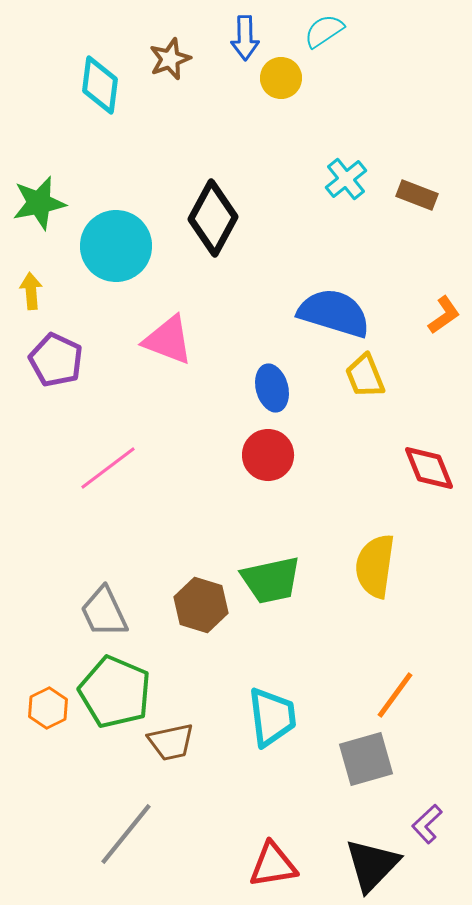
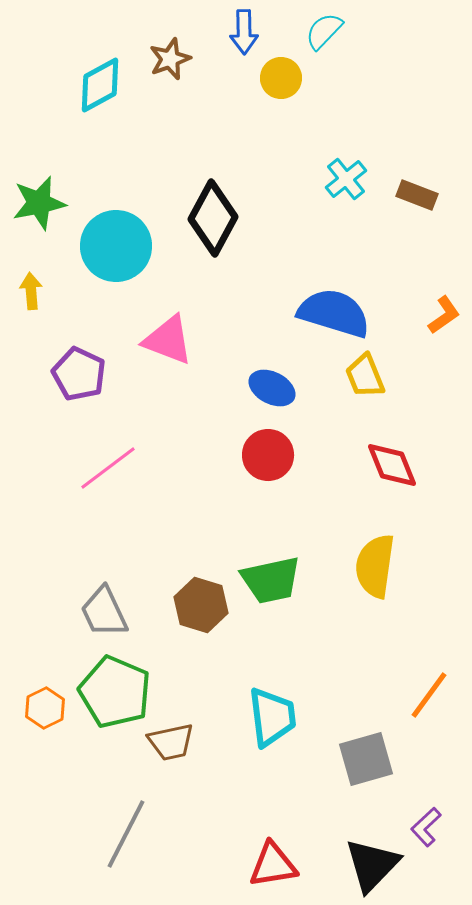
cyan semicircle: rotated 12 degrees counterclockwise
blue arrow: moved 1 px left, 6 px up
cyan diamond: rotated 54 degrees clockwise
purple pentagon: moved 23 px right, 14 px down
blue ellipse: rotated 48 degrees counterclockwise
red diamond: moved 37 px left, 3 px up
orange line: moved 34 px right
orange hexagon: moved 3 px left
purple L-shape: moved 1 px left, 3 px down
gray line: rotated 12 degrees counterclockwise
